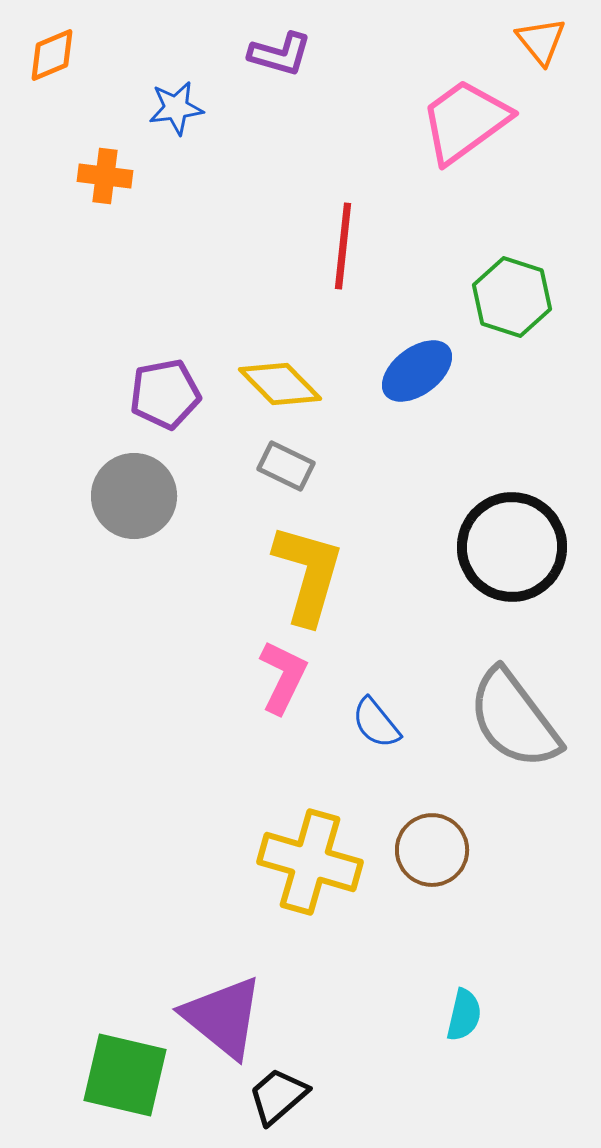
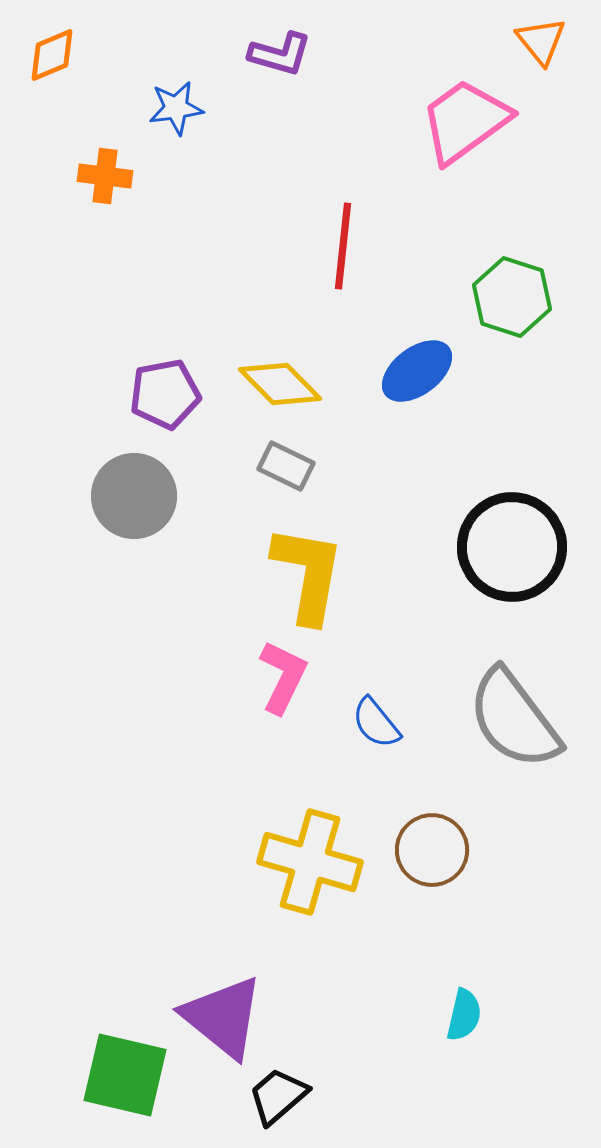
yellow L-shape: rotated 6 degrees counterclockwise
